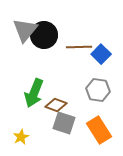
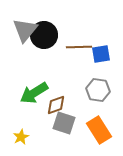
blue square: rotated 36 degrees clockwise
green arrow: rotated 36 degrees clockwise
brown diamond: rotated 40 degrees counterclockwise
